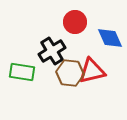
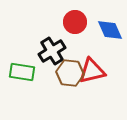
blue diamond: moved 8 px up
